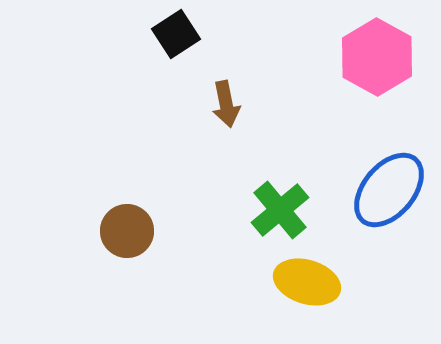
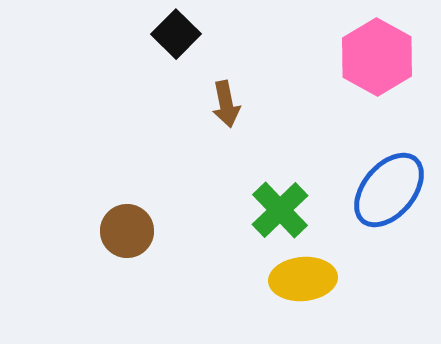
black square: rotated 12 degrees counterclockwise
green cross: rotated 4 degrees counterclockwise
yellow ellipse: moved 4 px left, 3 px up; rotated 22 degrees counterclockwise
